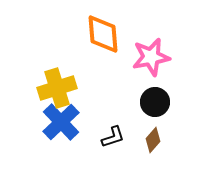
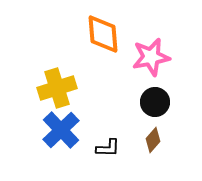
blue cross: moved 8 px down
black L-shape: moved 5 px left, 11 px down; rotated 20 degrees clockwise
